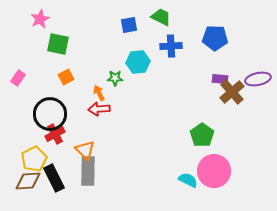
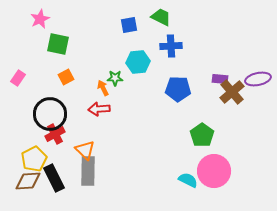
blue pentagon: moved 37 px left, 51 px down
orange arrow: moved 4 px right, 5 px up
